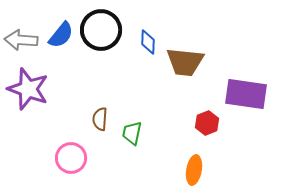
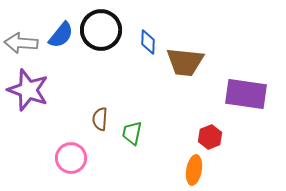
gray arrow: moved 3 px down
purple star: moved 1 px down
red hexagon: moved 3 px right, 14 px down
